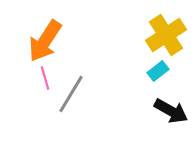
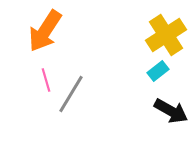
orange arrow: moved 10 px up
pink line: moved 1 px right, 2 px down
